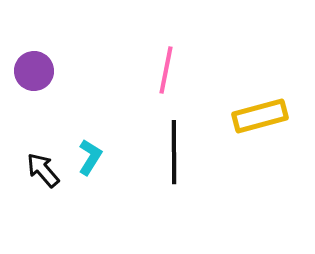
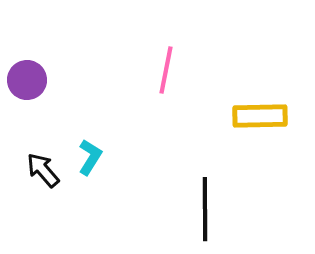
purple circle: moved 7 px left, 9 px down
yellow rectangle: rotated 14 degrees clockwise
black line: moved 31 px right, 57 px down
